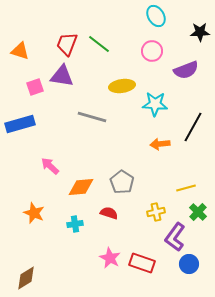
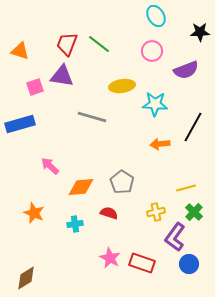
green cross: moved 4 px left
